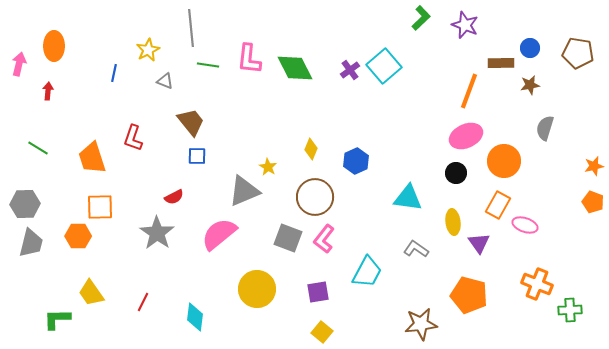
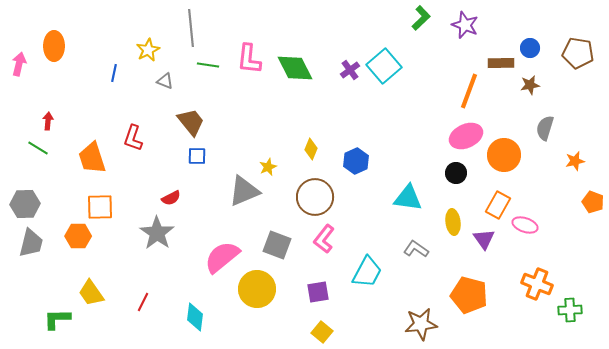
red arrow at (48, 91): moved 30 px down
orange circle at (504, 161): moved 6 px up
orange star at (594, 166): moved 19 px left, 5 px up
yellow star at (268, 167): rotated 18 degrees clockwise
red semicircle at (174, 197): moved 3 px left, 1 px down
pink semicircle at (219, 234): moved 3 px right, 23 px down
gray square at (288, 238): moved 11 px left, 7 px down
purple triangle at (479, 243): moved 5 px right, 4 px up
